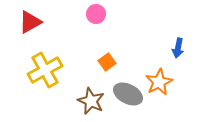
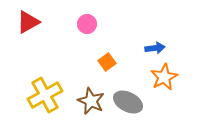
pink circle: moved 9 px left, 10 px down
red triangle: moved 2 px left
blue arrow: moved 23 px left; rotated 108 degrees counterclockwise
yellow cross: moved 25 px down
orange star: moved 5 px right, 5 px up
gray ellipse: moved 8 px down
